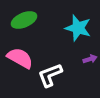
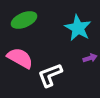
cyan star: rotated 12 degrees clockwise
purple arrow: moved 1 px up
